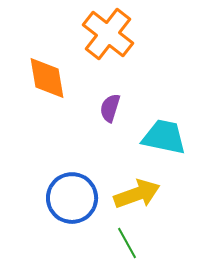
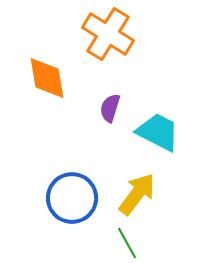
orange cross: rotated 6 degrees counterclockwise
cyan trapezoid: moved 6 px left, 5 px up; rotated 15 degrees clockwise
yellow arrow: rotated 33 degrees counterclockwise
